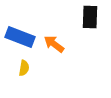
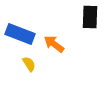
blue rectangle: moved 3 px up
yellow semicircle: moved 5 px right, 4 px up; rotated 42 degrees counterclockwise
